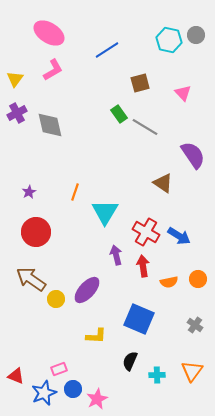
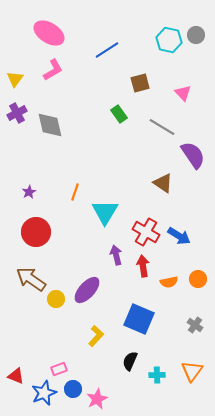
gray line: moved 17 px right
yellow L-shape: rotated 50 degrees counterclockwise
